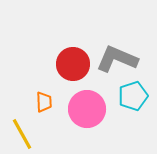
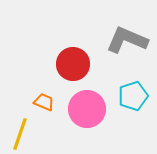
gray L-shape: moved 10 px right, 19 px up
orange trapezoid: rotated 65 degrees counterclockwise
yellow line: moved 2 px left; rotated 48 degrees clockwise
